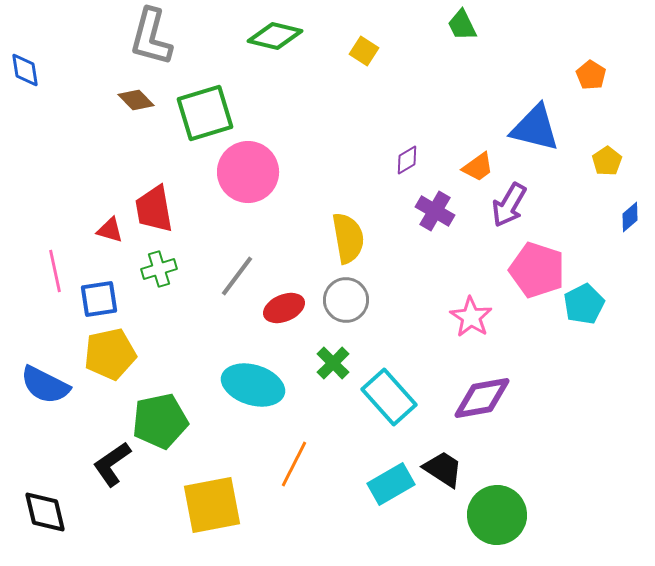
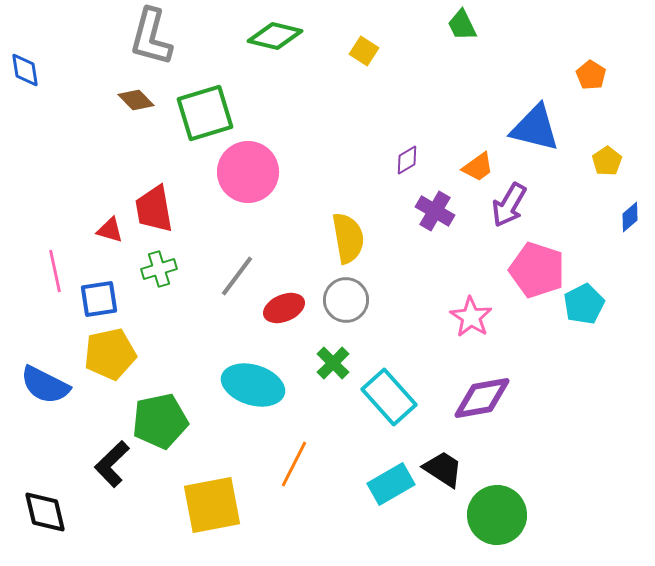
black L-shape at (112, 464): rotated 9 degrees counterclockwise
